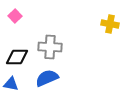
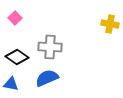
pink square: moved 2 px down
black diamond: rotated 35 degrees clockwise
